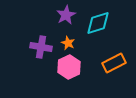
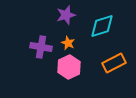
purple star: rotated 12 degrees clockwise
cyan diamond: moved 4 px right, 3 px down
